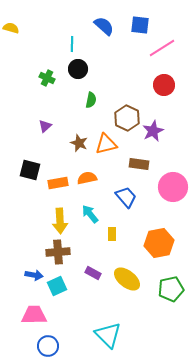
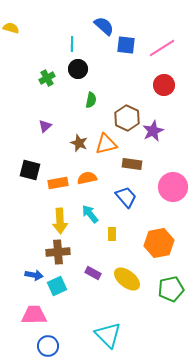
blue square: moved 14 px left, 20 px down
green cross: rotated 35 degrees clockwise
brown rectangle: moved 7 px left
